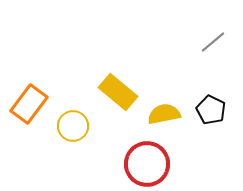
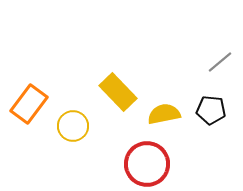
gray line: moved 7 px right, 20 px down
yellow rectangle: rotated 6 degrees clockwise
black pentagon: rotated 20 degrees counterclockwise
